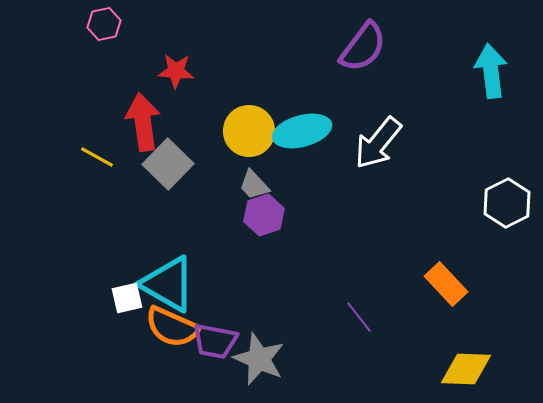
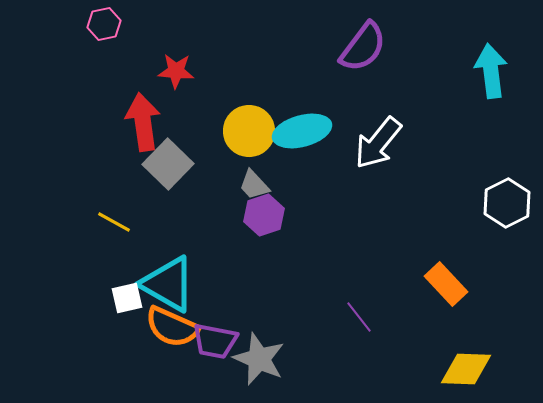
yellow line: moved 17 px right, 65 px down
